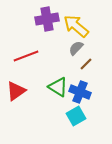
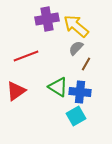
brown line: rotated 16 degrees counterclockwise
blue cross: rotated 15 degrees counterclockwise
